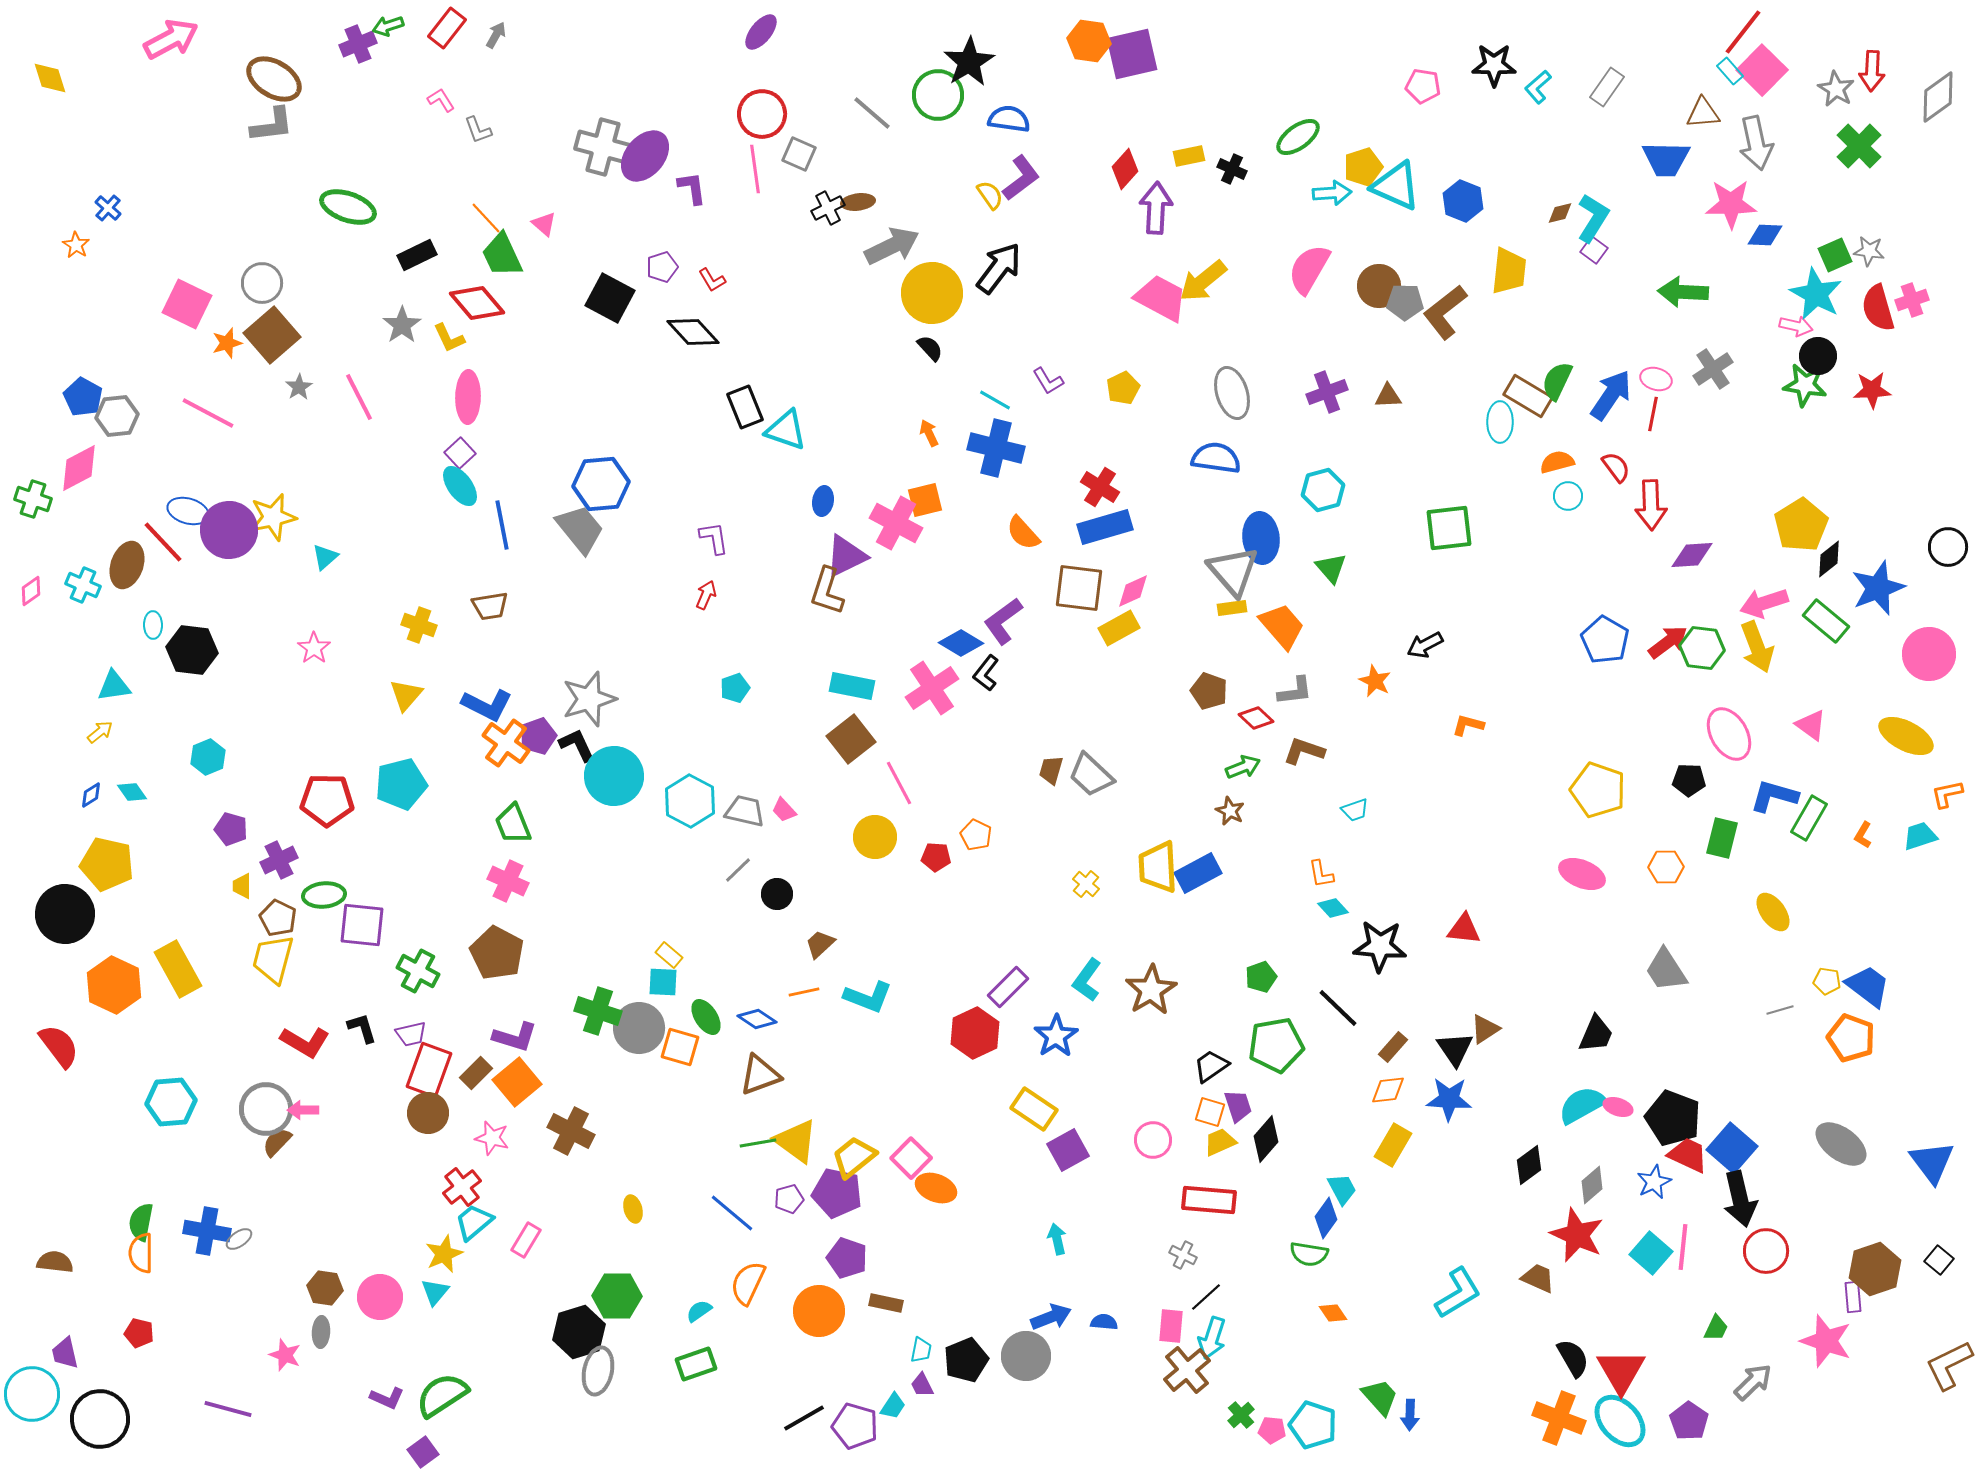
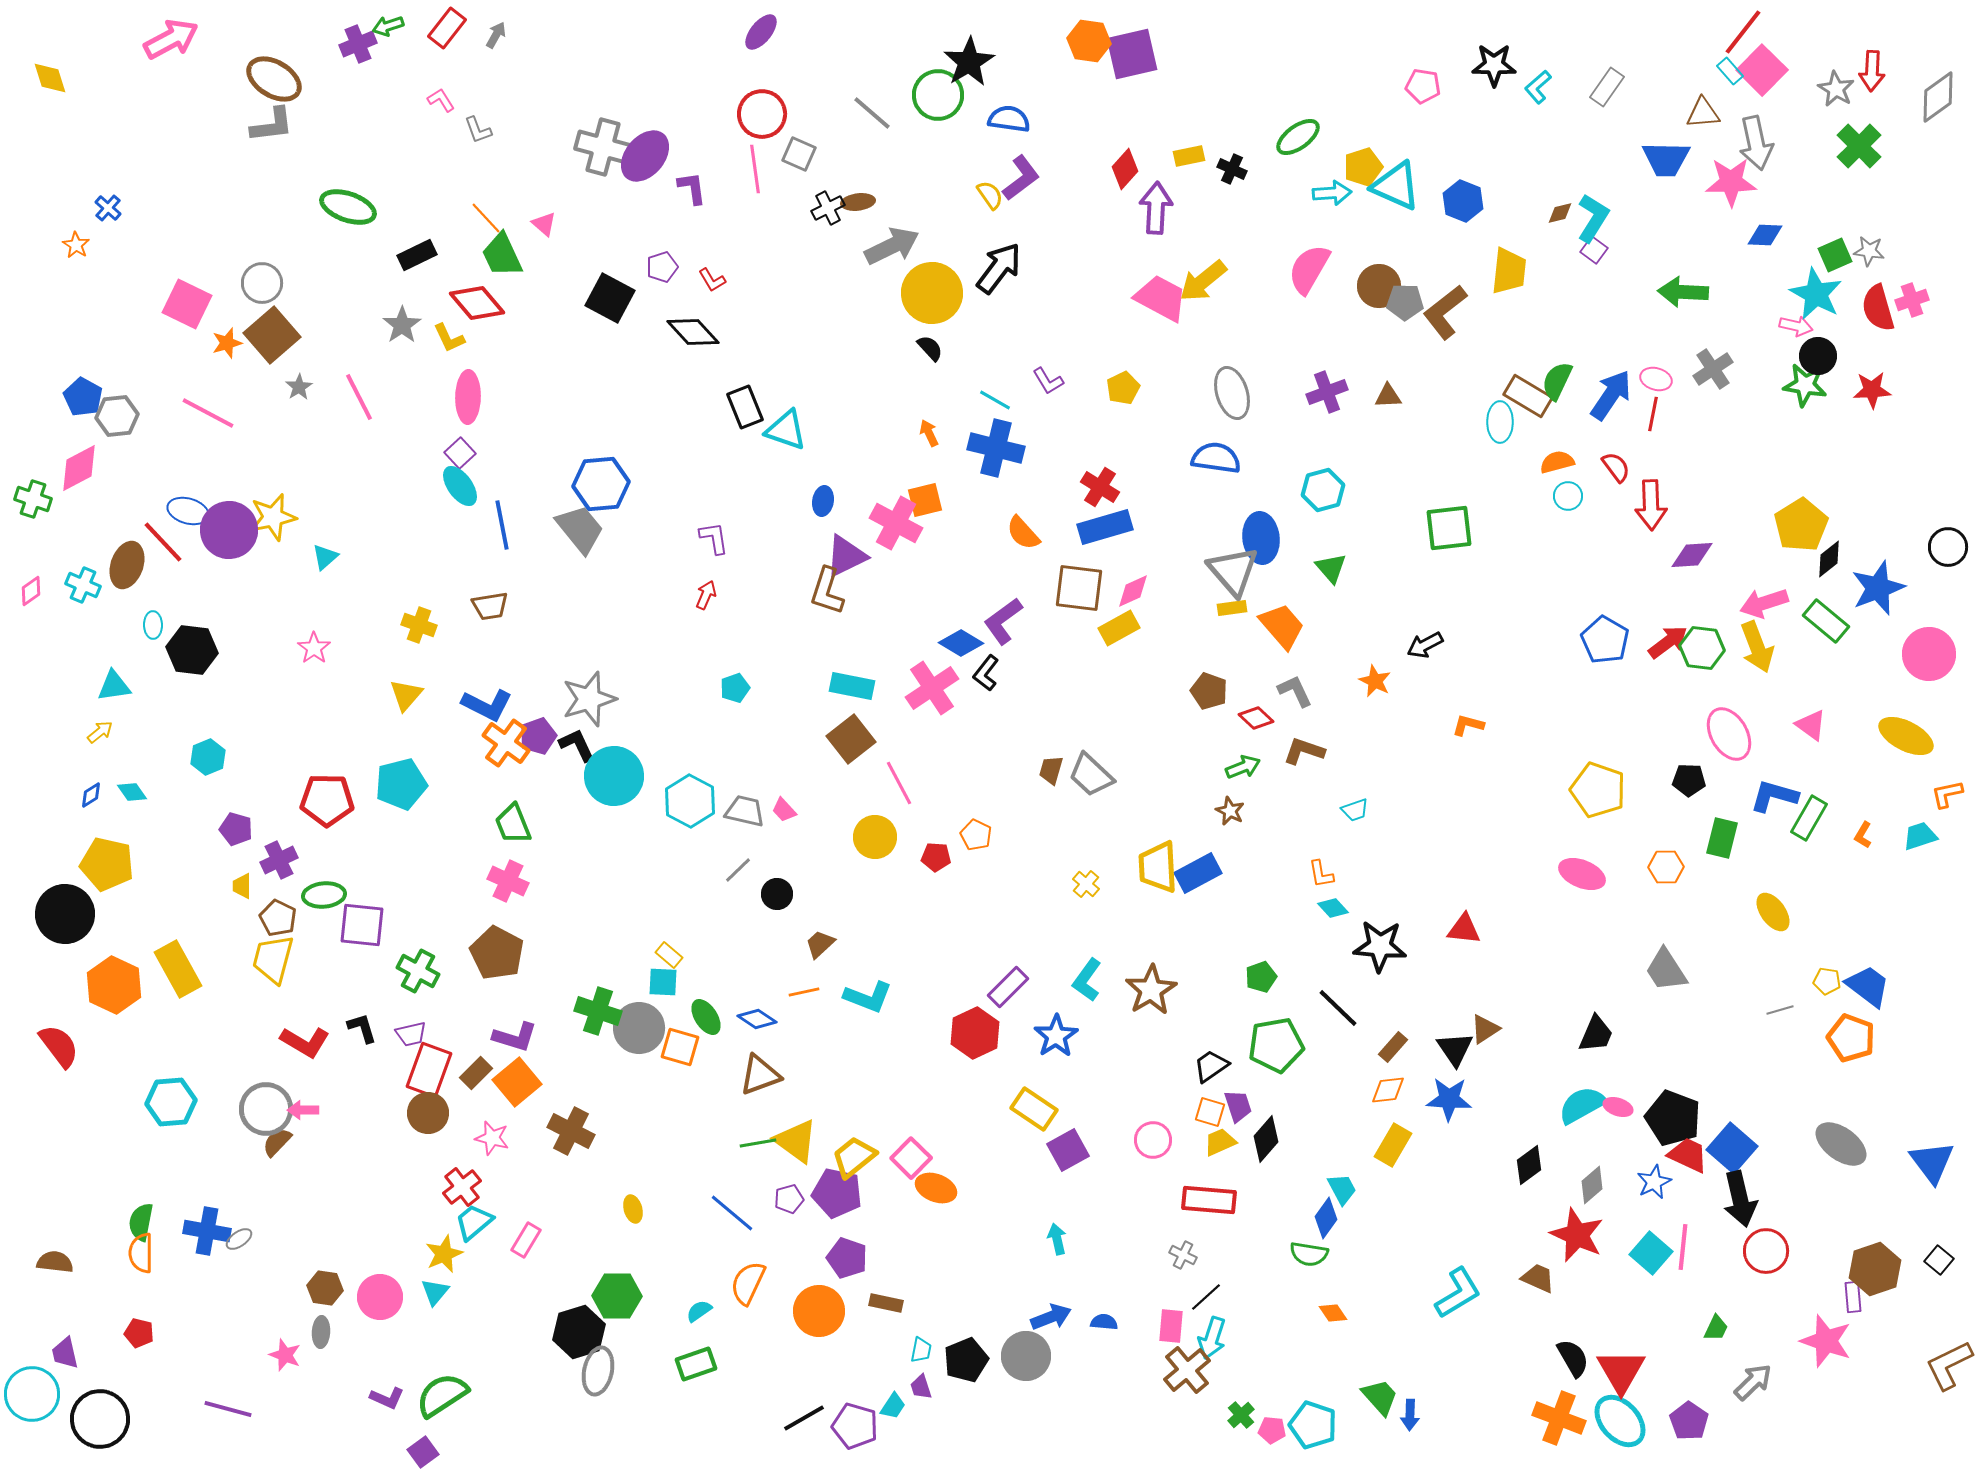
pink star at (1731, 204): moved 22 px up
gray L-shape at (1295, 691): rotated 108 degrees counterclockwise
purple pentagon at (231, 829): moved 5 px right
purple trapezoid at (922, 1385): moved 1 px left, 2 px down; rotated 8 degrees clockwise
